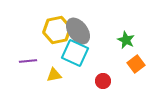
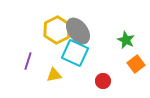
yellow hexagon: rotated 16 degrees counterclockwise
purple line: rotated 66 degrees counterclockwise
